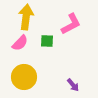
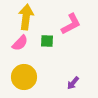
purple arrow: moved 2 px up; rotated 80 degrees clockwise
